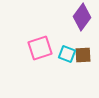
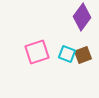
pink square: moved 3 px left, 4 px down
brown square: rotated 18 degrees counterclockwise
